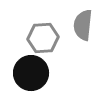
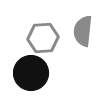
gray semicircle: moved 6 px down
